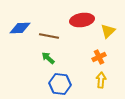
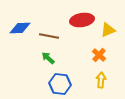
yellow triangle: moved 1 px up; rotated 21 degrees clockwise
orange cross: moved 2 px up; rotated 24 degrees counterclockwise
